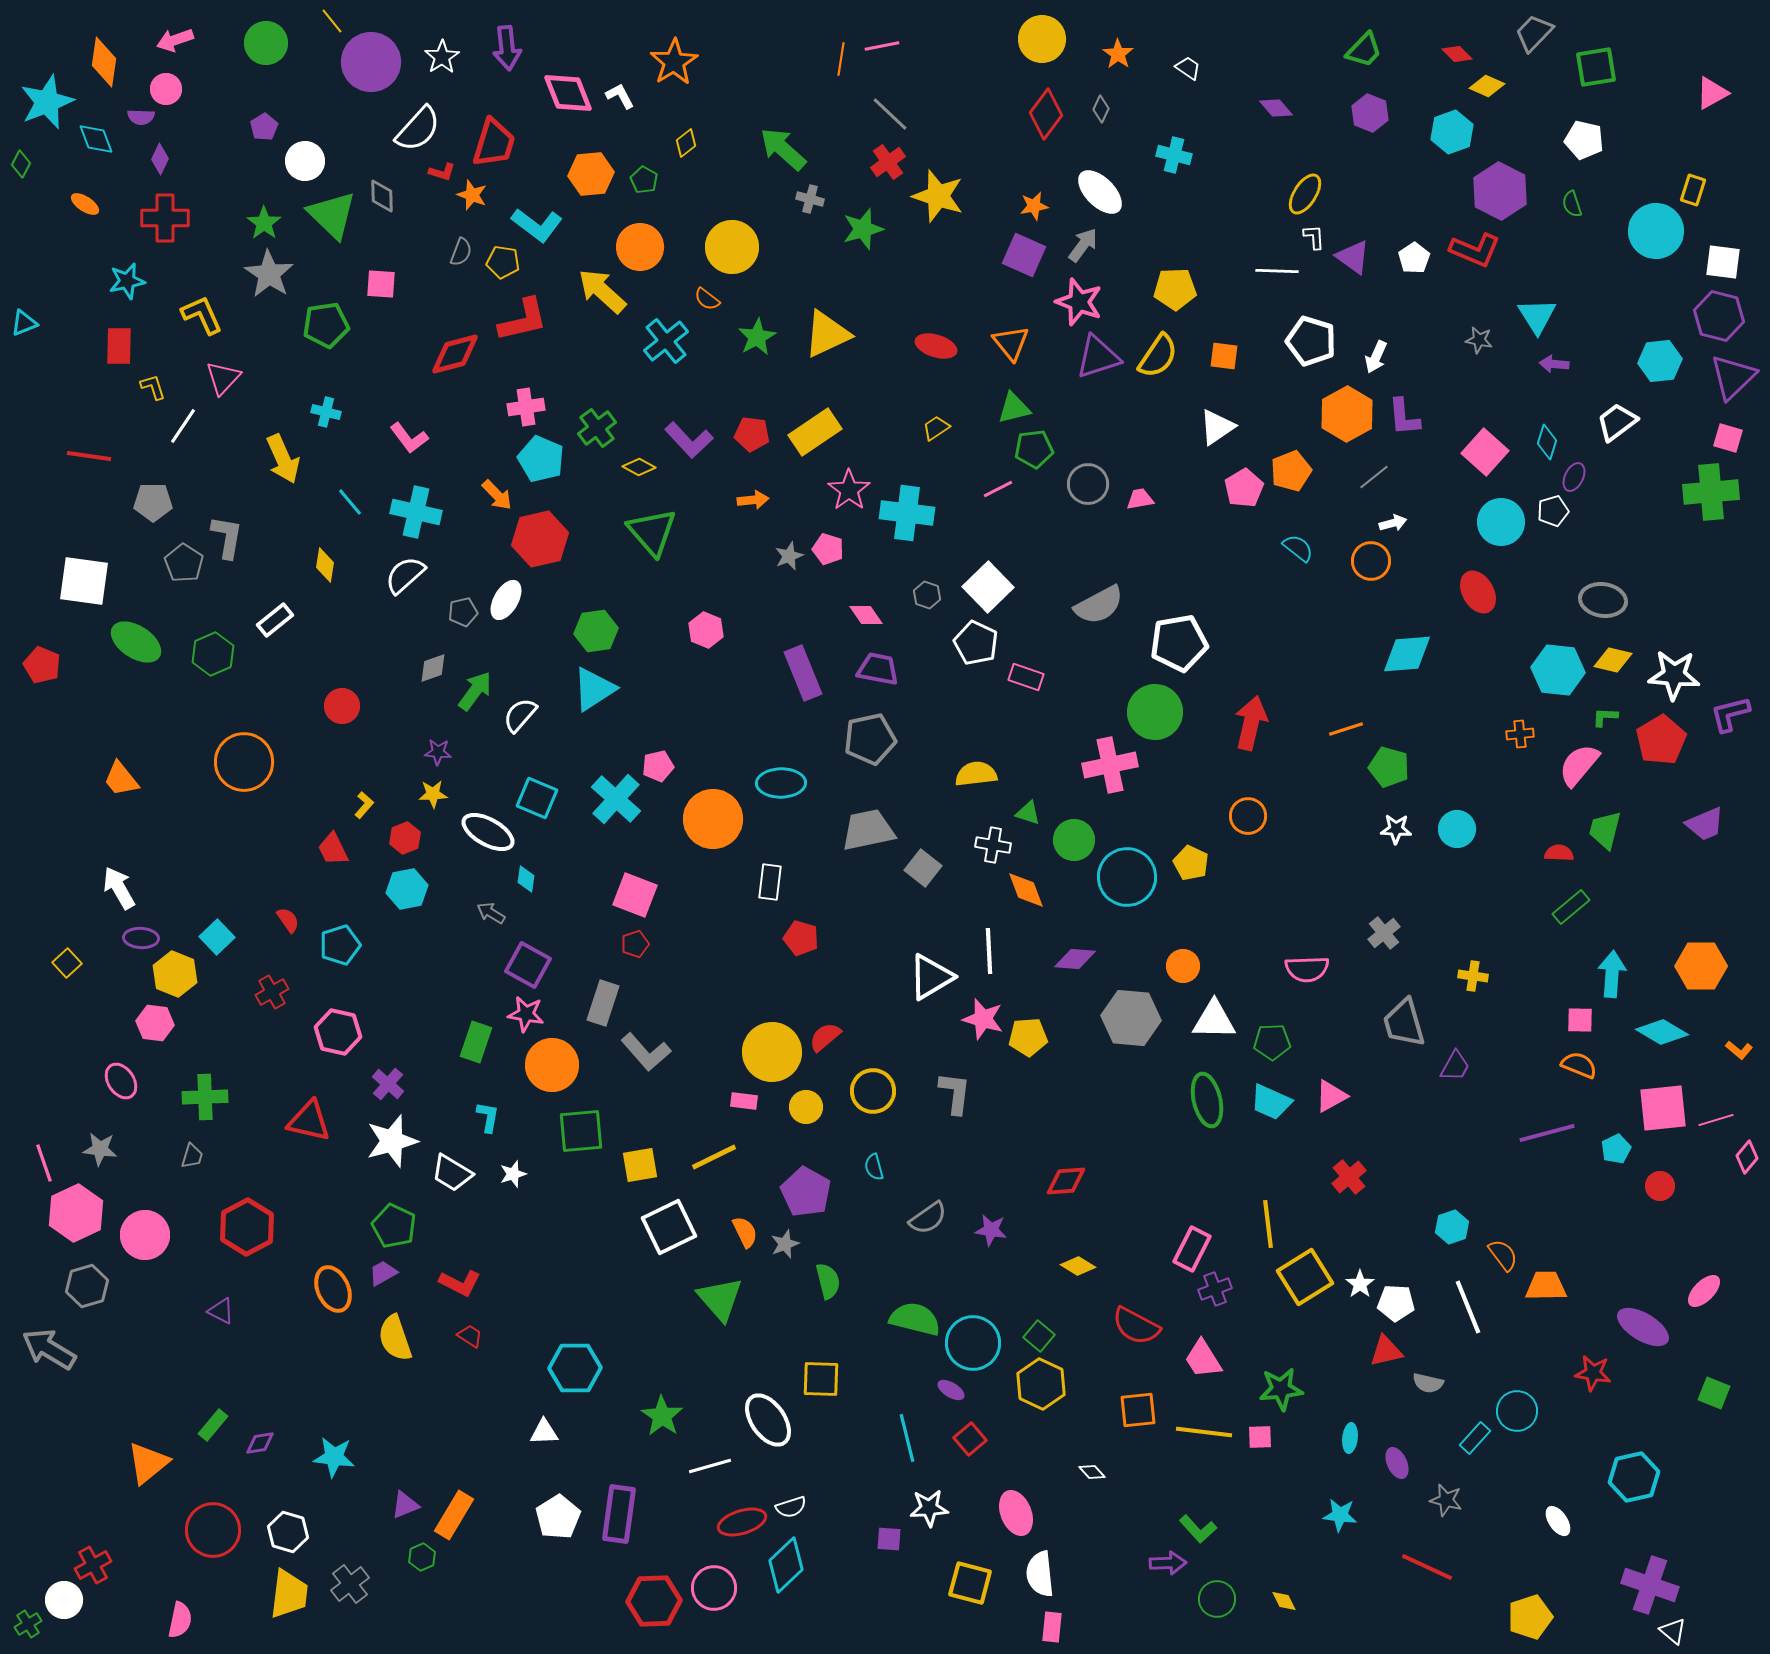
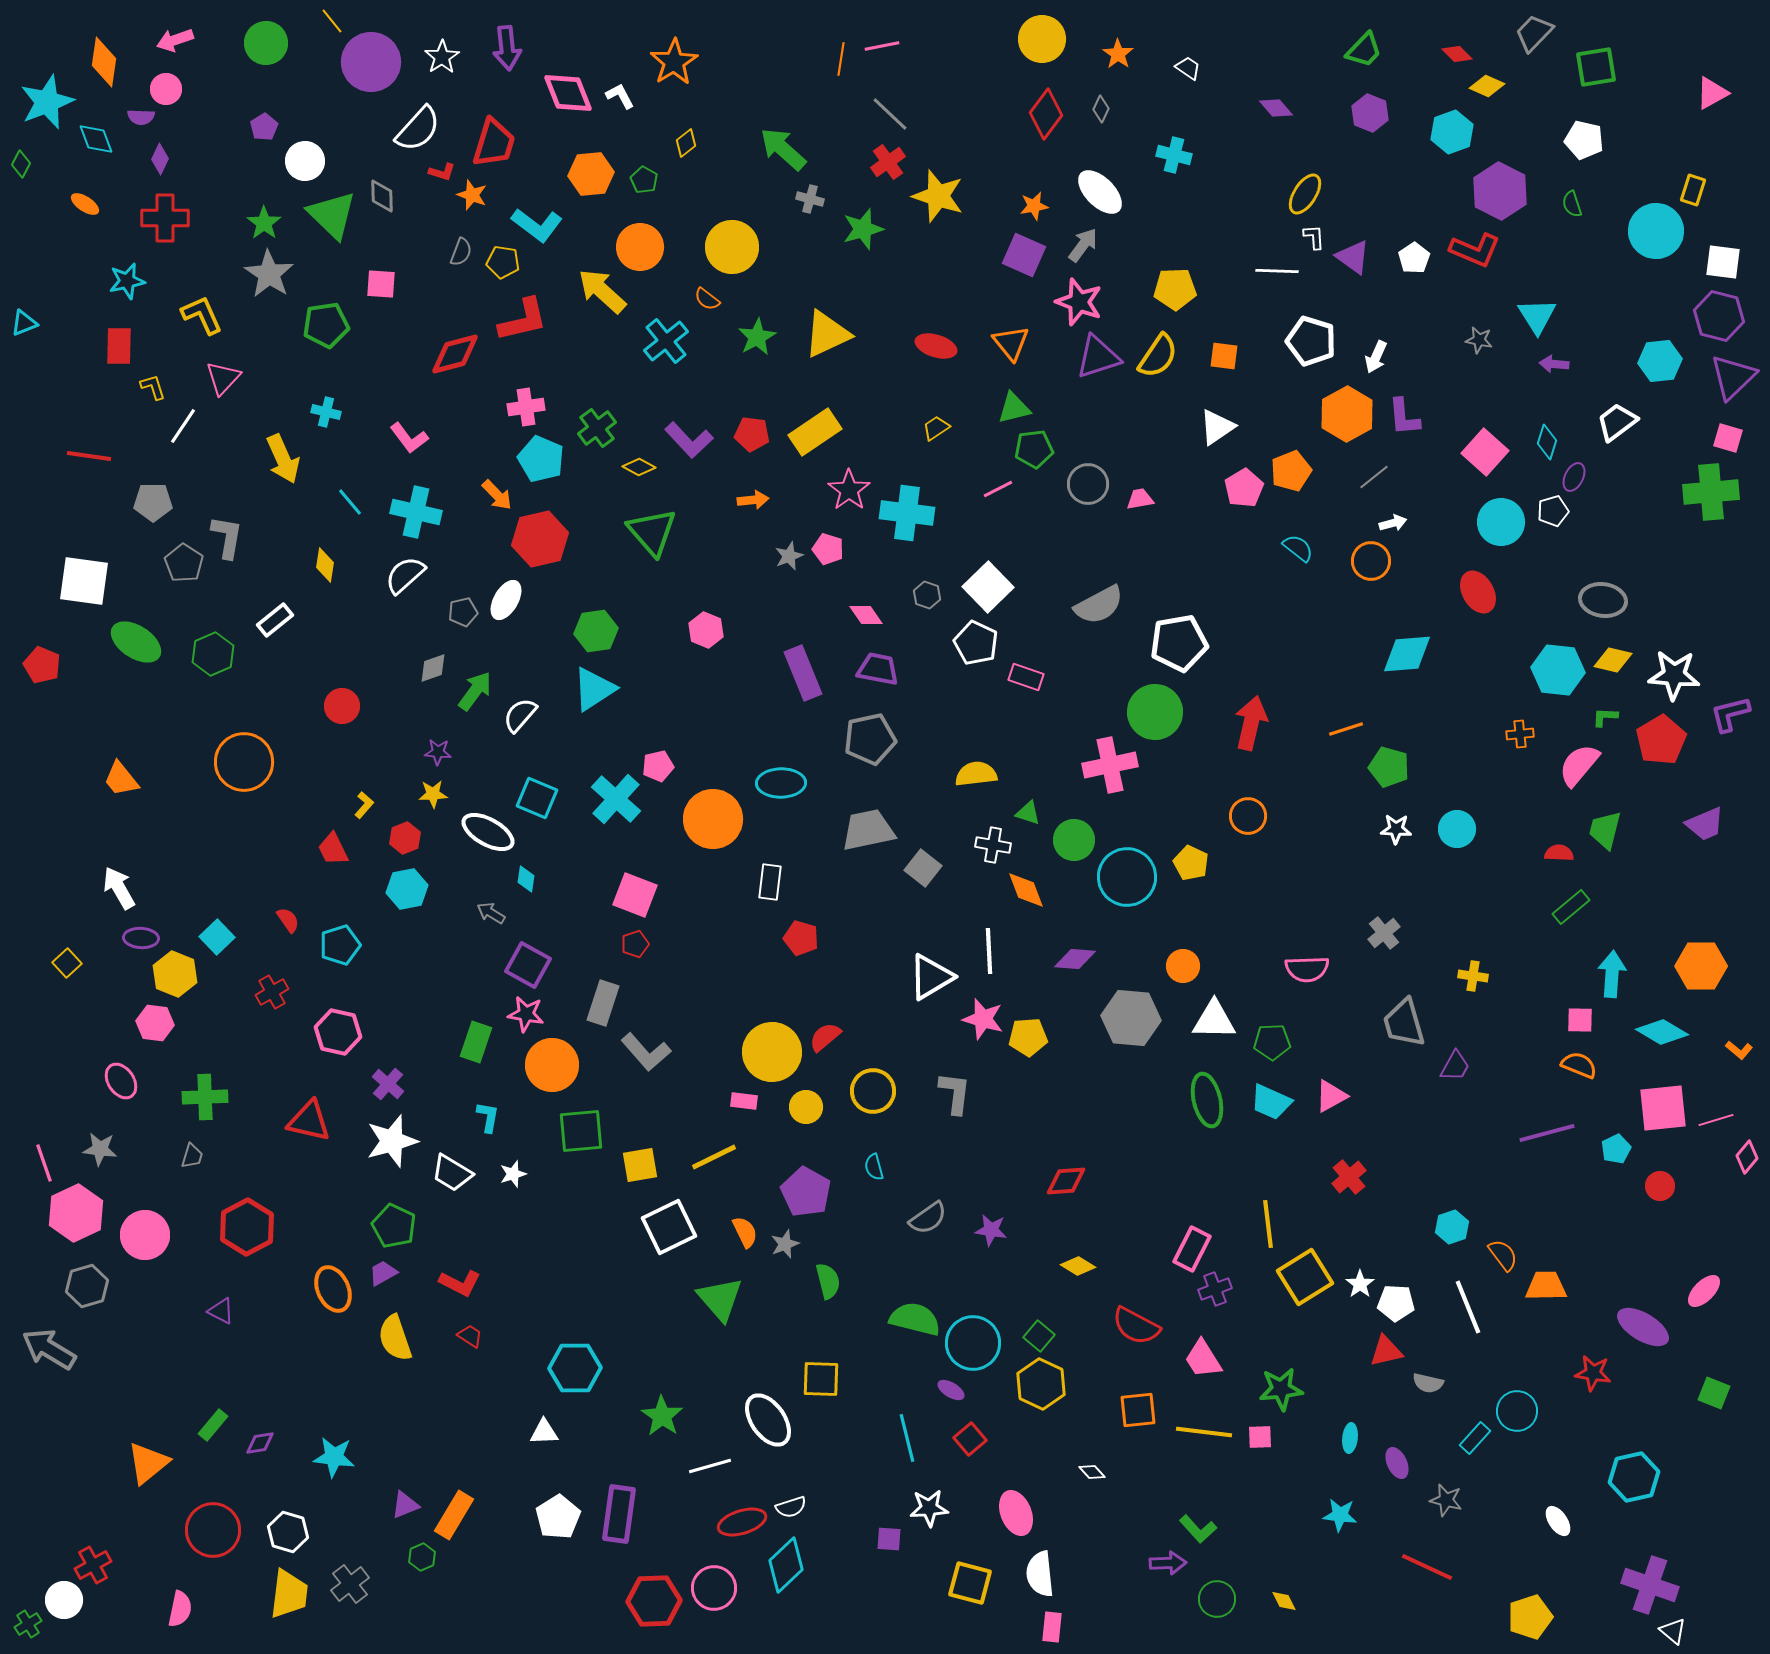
pink semicircle at (180, 1620): moved 11 px up
